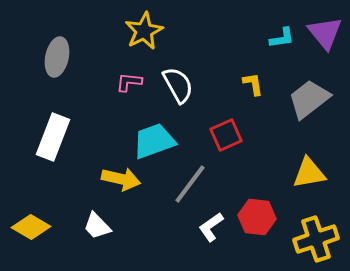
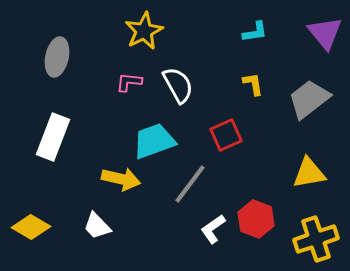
cyan L-shape: moved 27 px left, 6 px up
red hexagon: moved 1 px left, 2 px down; rotated 15 degrees clockwise
white L-shape: moved 2 px right, 2 px down
